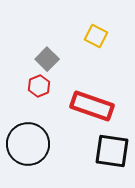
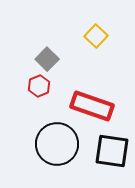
yellow square: rotated 15 degrees clockwise
black circle: moved 29 px right
